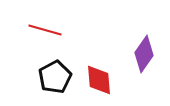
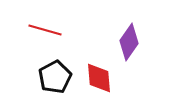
purple diamond: moved 15 px left, 12 px up
red diamond: moved 2 px up
